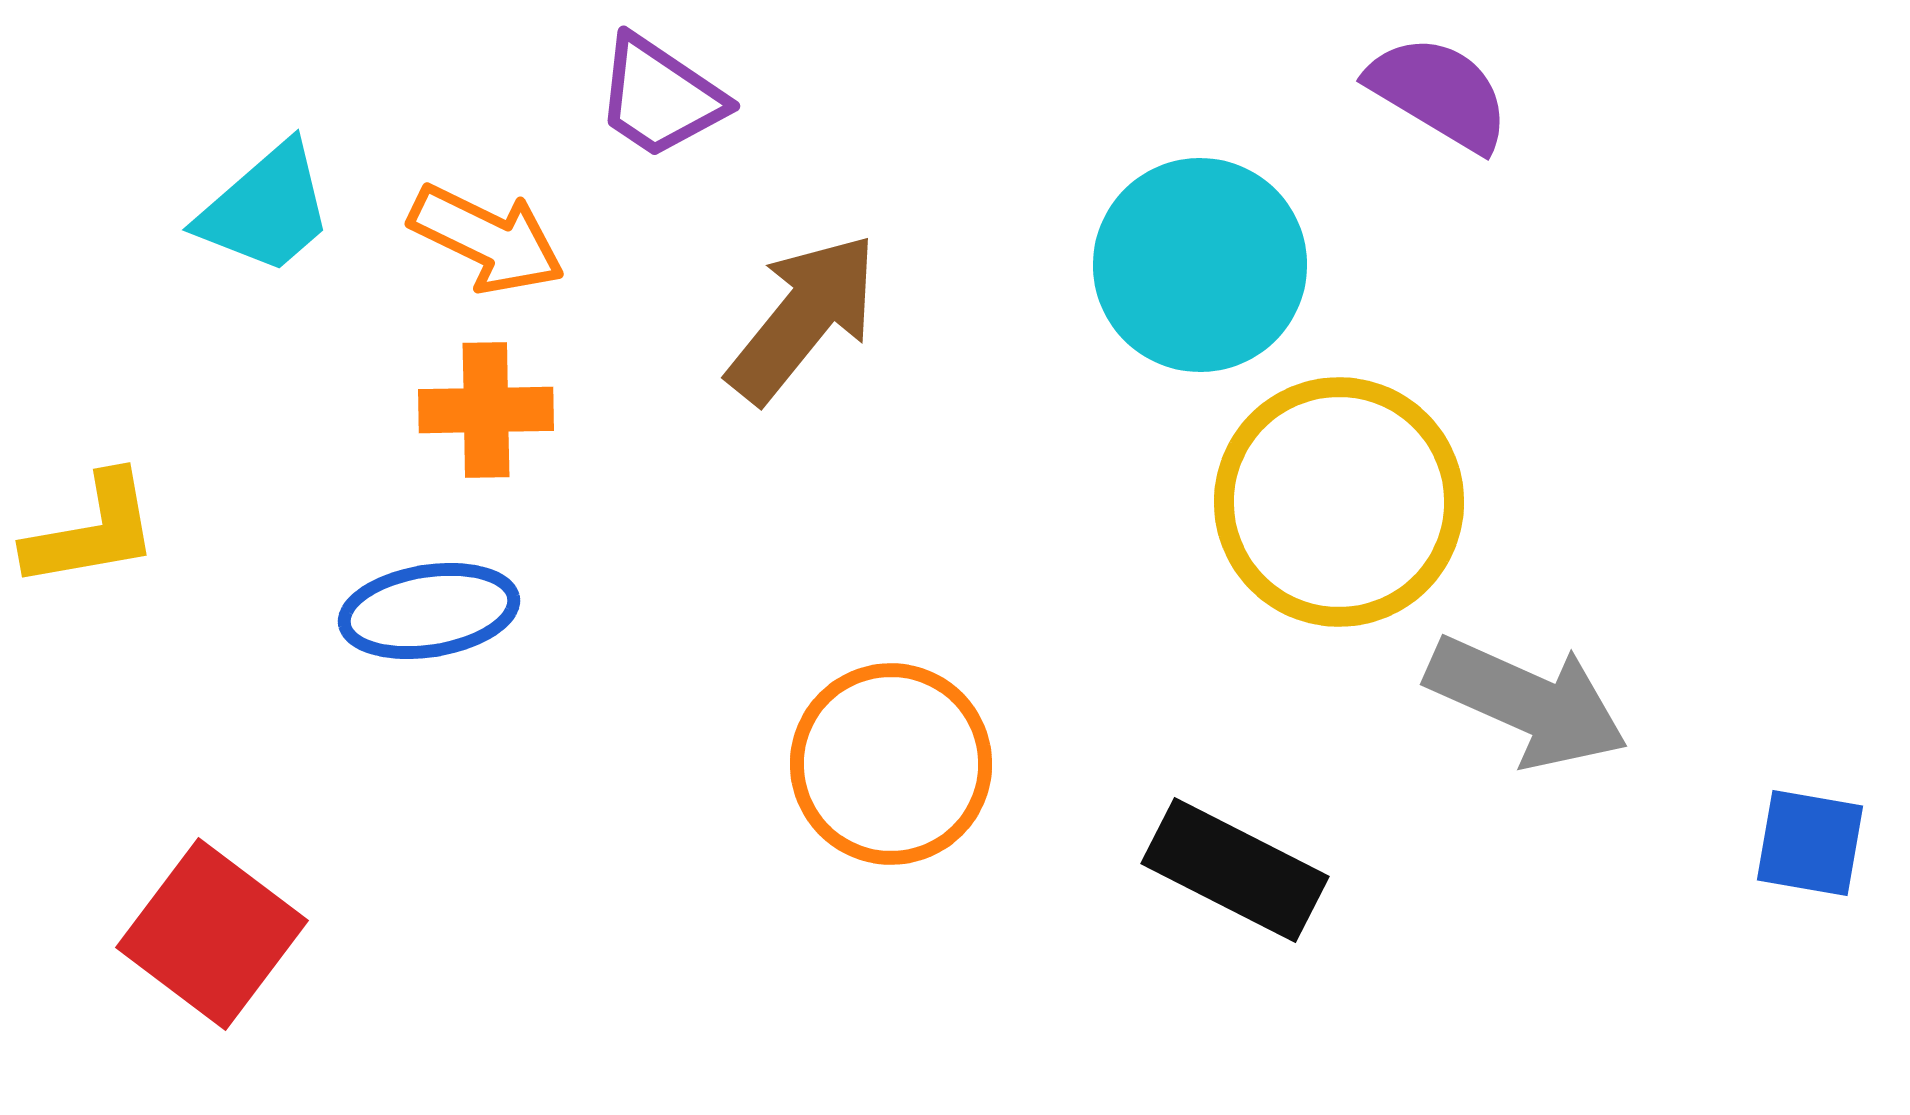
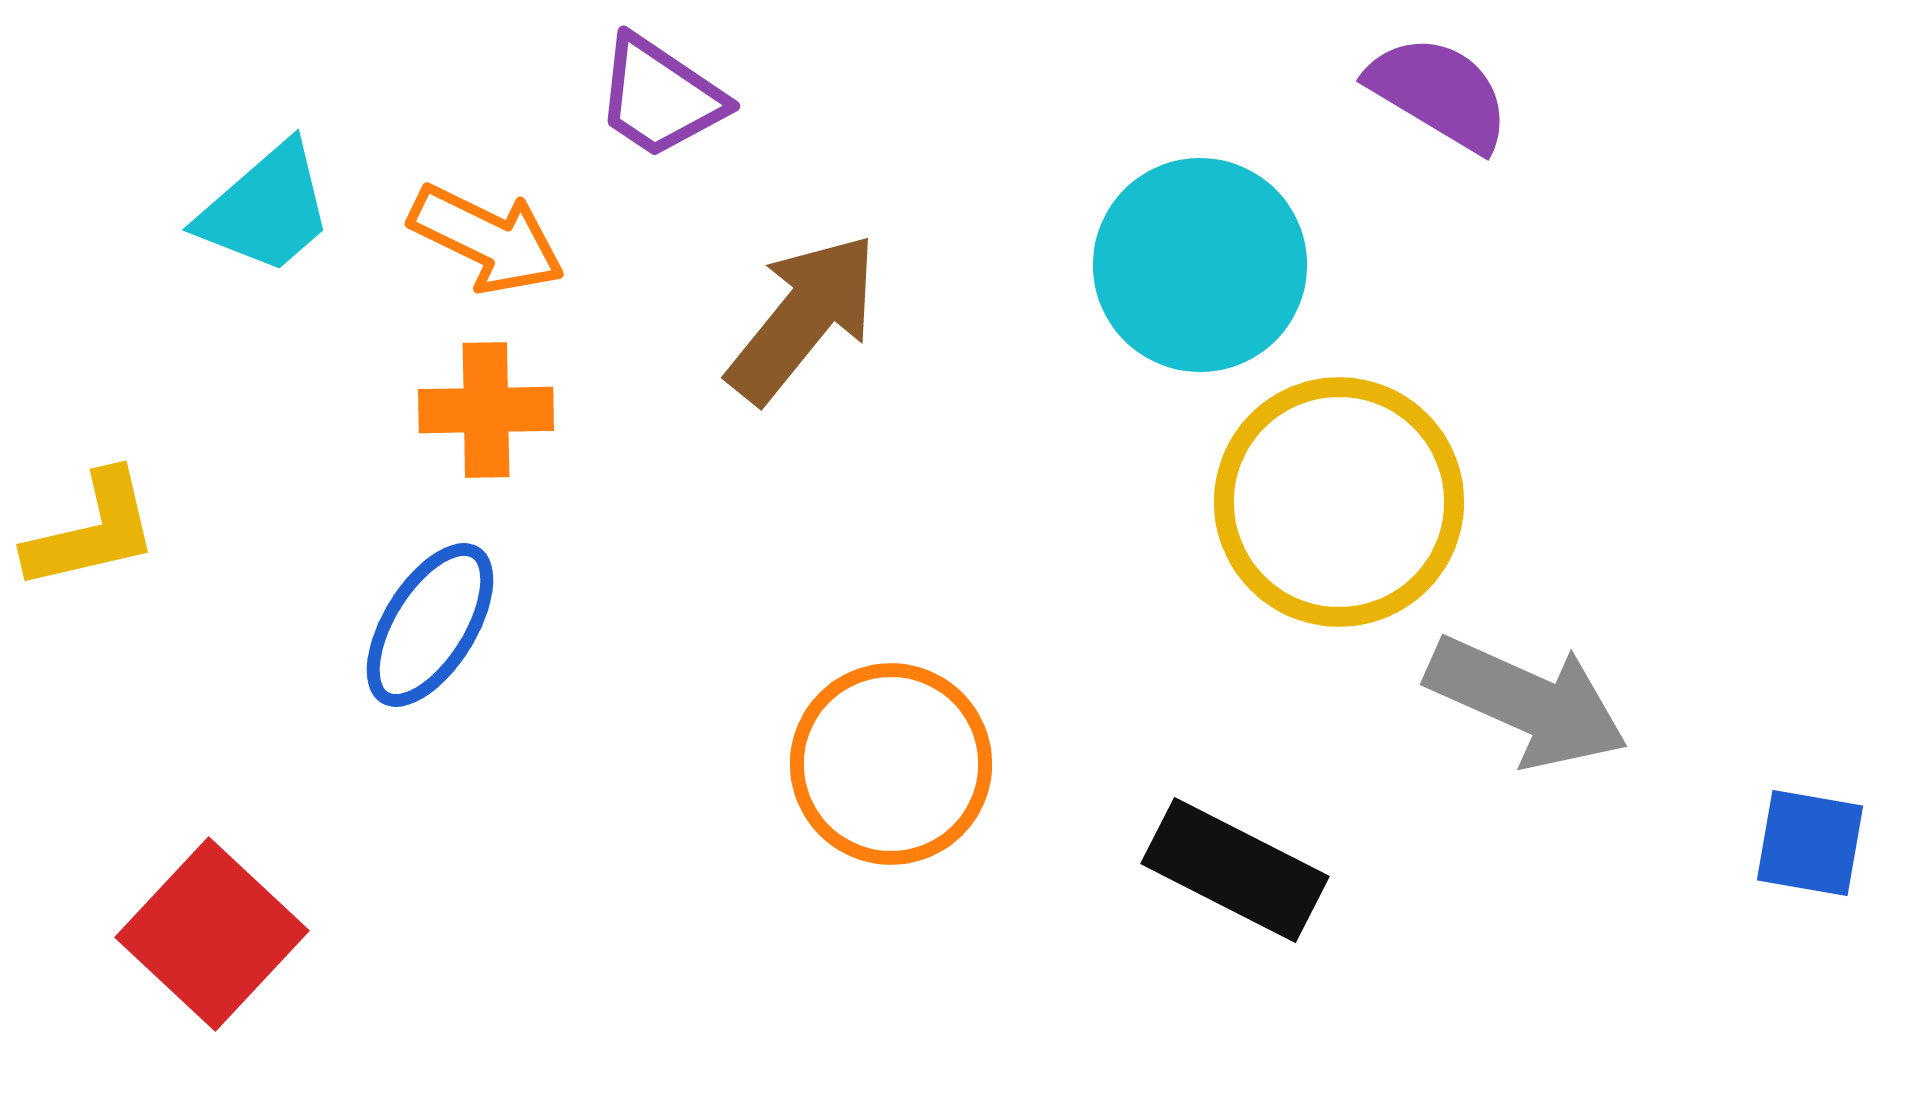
yellow L-shape: rotated 3 degrees counterclockwise
blue ellipse: moved 1 px right, 14 px down; rotated 49 degrees counterclockwise
red square: rotated 6 degrees clockwise
